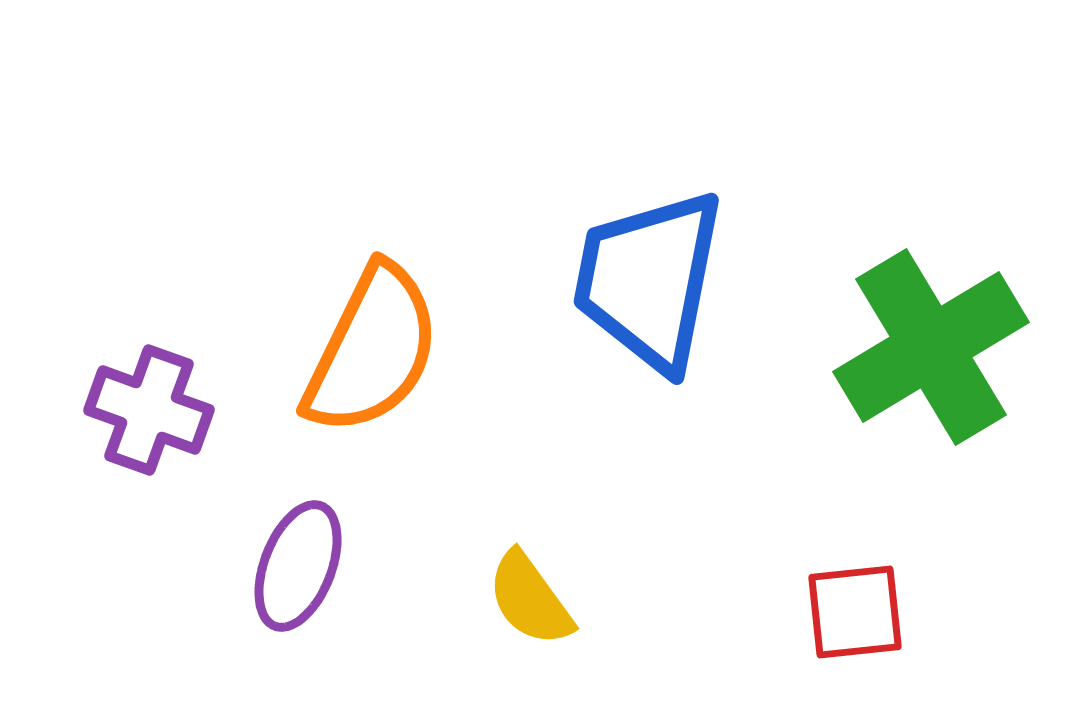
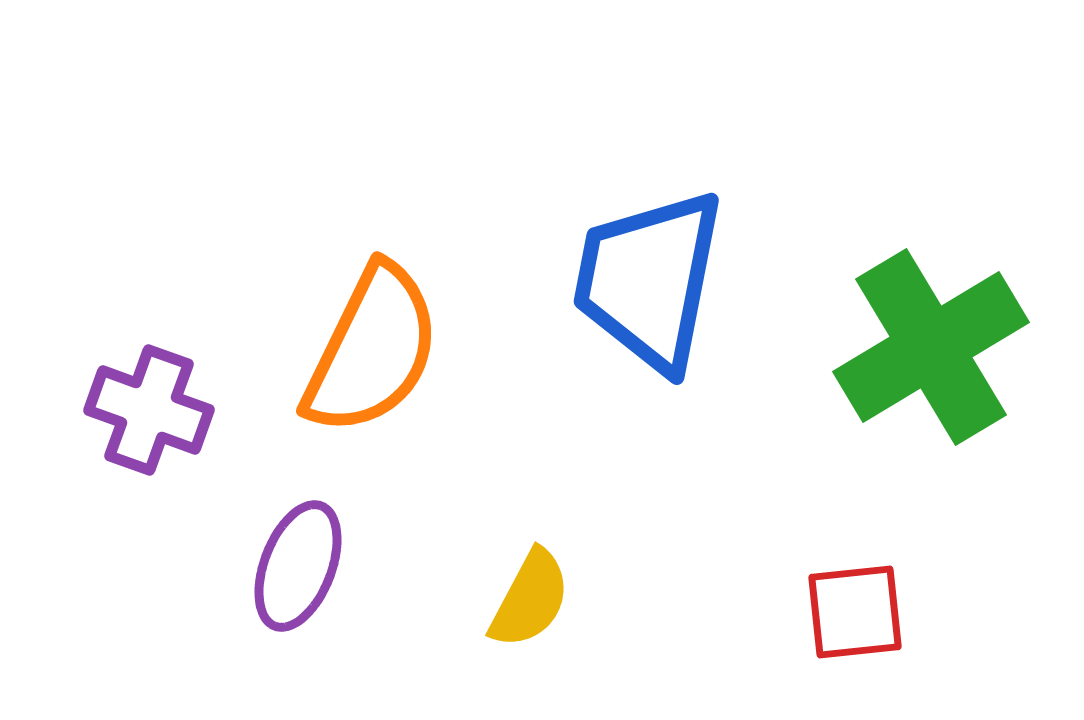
yellow semicircle: rotated 116 degrees counterclockwise
